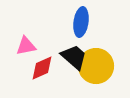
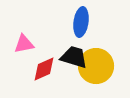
pink triangle: moved 2 px left, 2 px up
black trapezoid: rotated 24 degrees counterclockwise
red diamond: moved 2 px right, 1 px down
